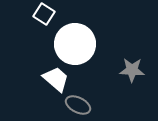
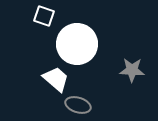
white square: moved 2 px down; rotated 15 degrees counterclockwise
white circle: moved 2 px right
gray ellipse: rotated 10 degrees counterclockwise
